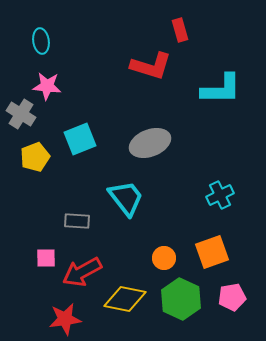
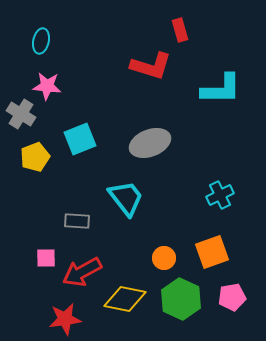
cyan ellipse: rotated 20 degrees clockwise
